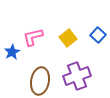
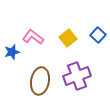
pink L-shape: rotated 50 degrees clockwise
blue star: rotated 14 degrees clockwise
